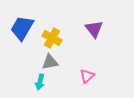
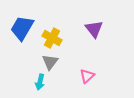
gray triangle: rotated 42 degrees counterclockwise
